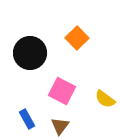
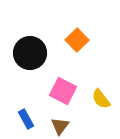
orange square: moved 2 px down
pink square: moved 1 px right
yellow semicircle: moved 4 px left; rotated 15 degrees clockwise
blue rectangle: moved 1 px left
